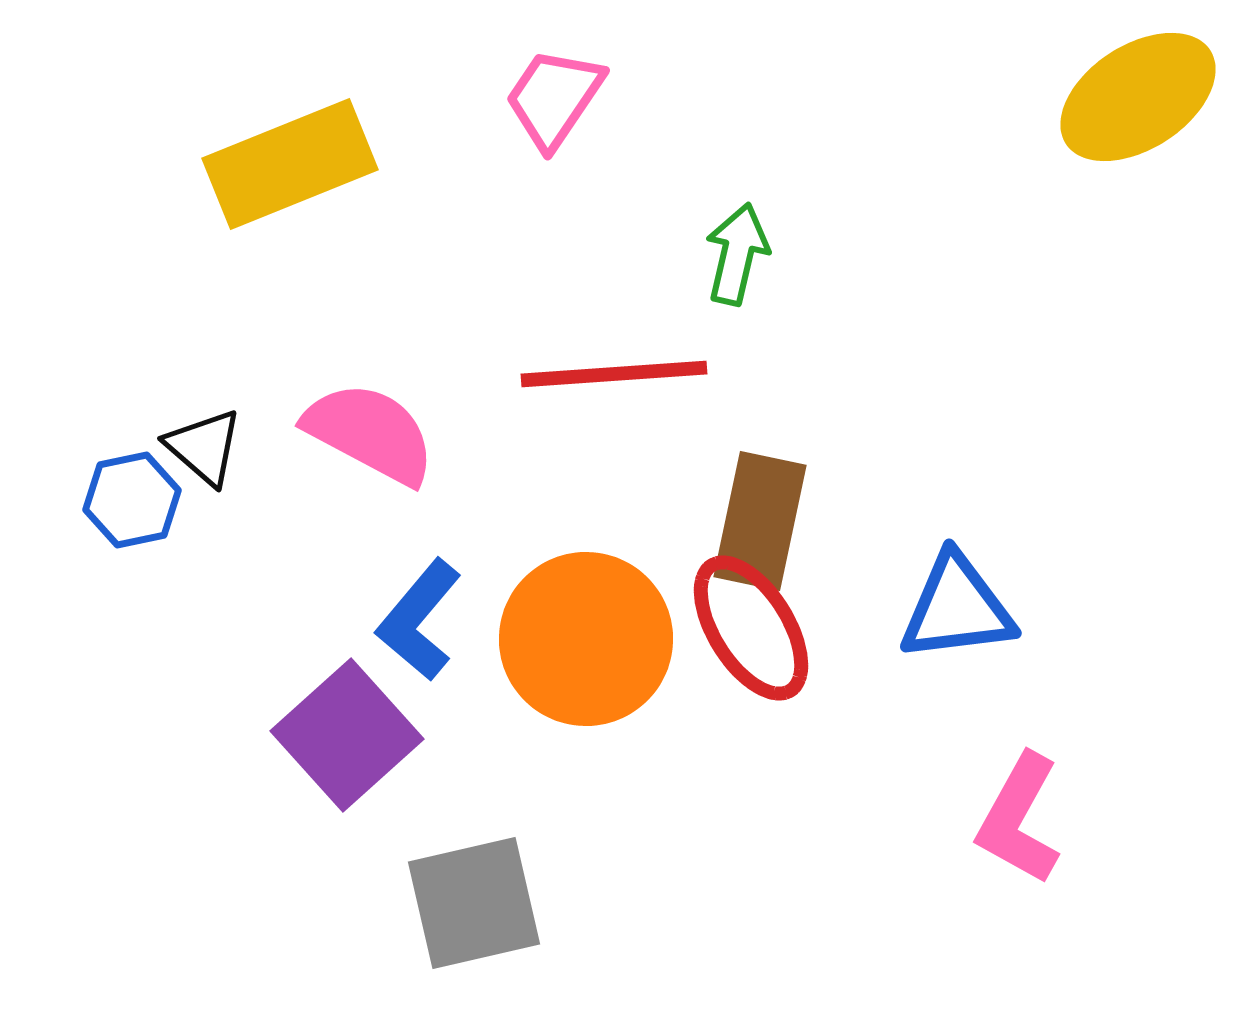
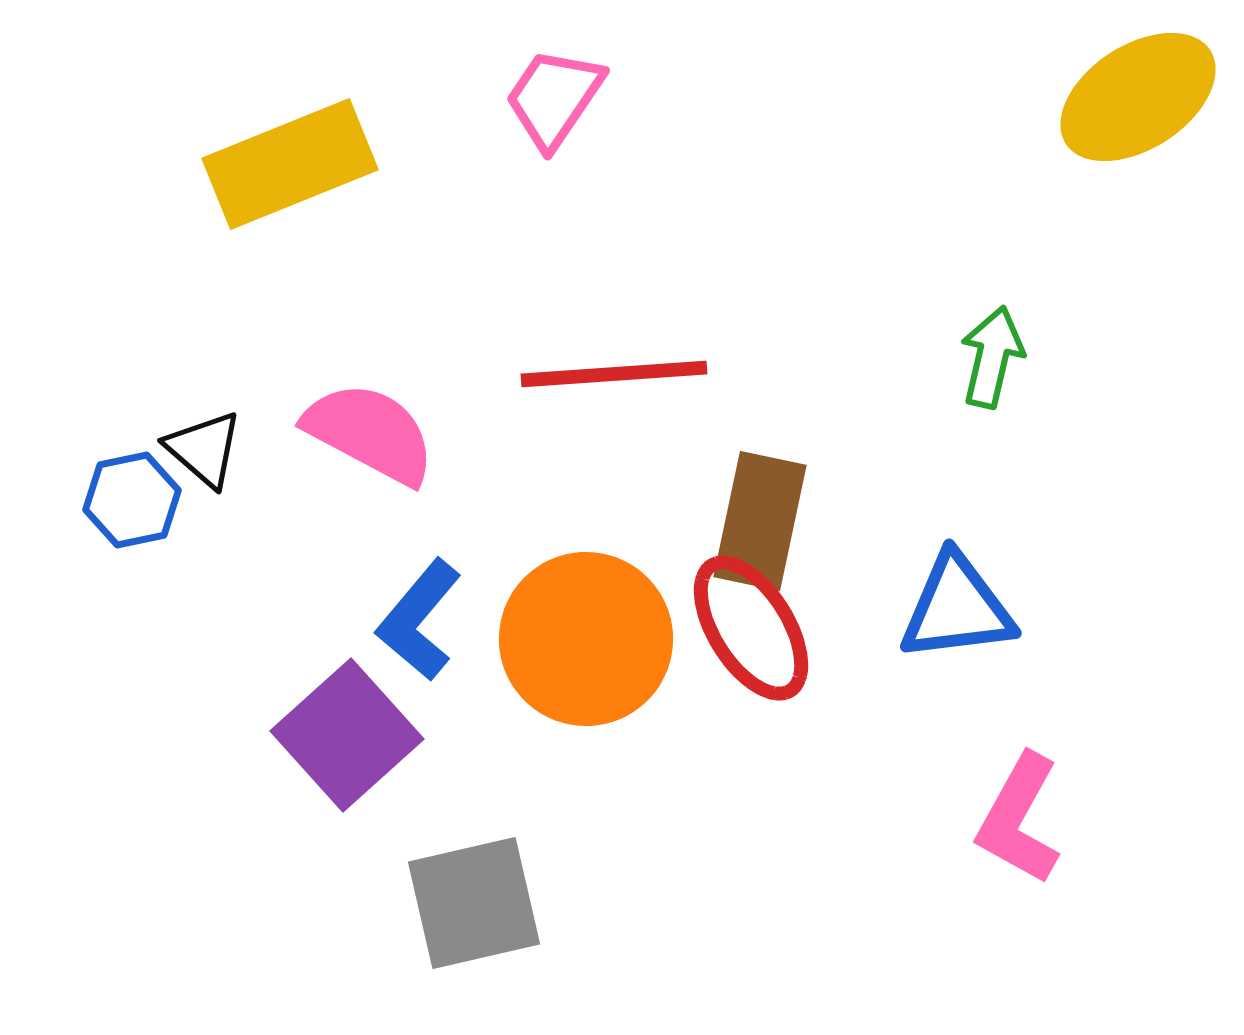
green arrow: moved 255 px right, 103 px down
black triangle: moved 2 px down
